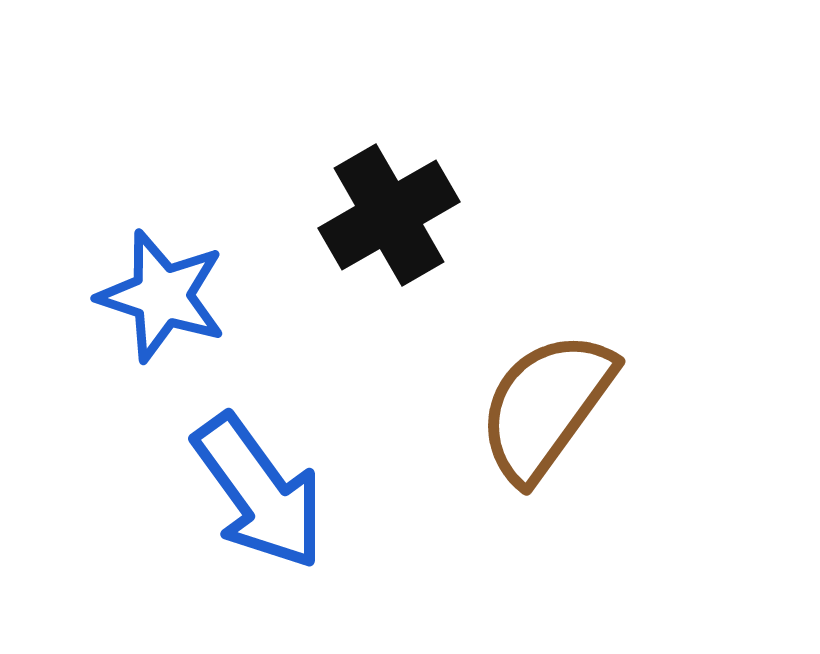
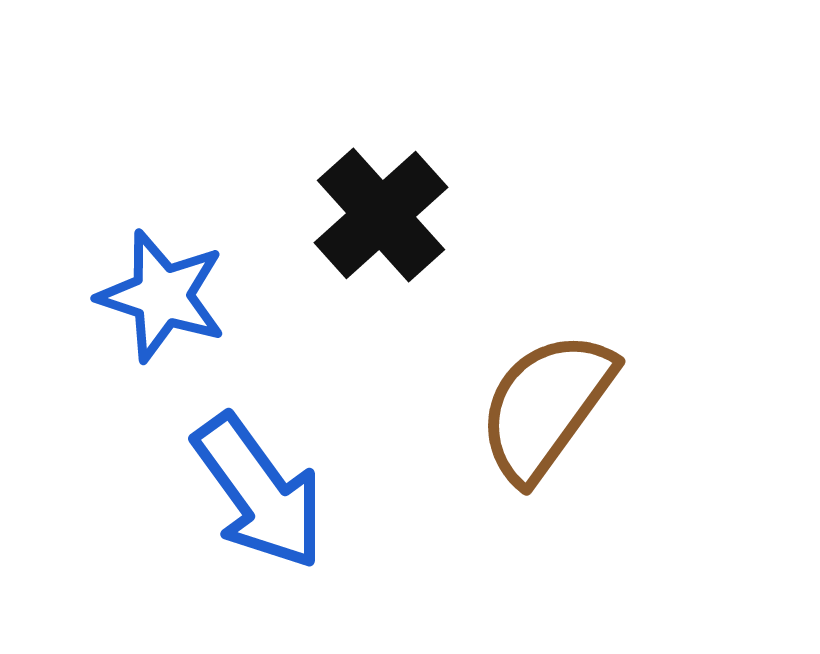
black cross: moved 8 px left; rotated 12 degrees counterclockwise
